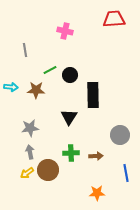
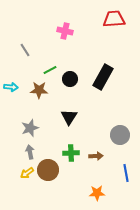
gray line: rotated 24 degrees counterclockwise
black circle: moved 4 px down
brown star: moved 3 px right
black rectangle: moved 10 px right, 18 px up; rotated 30 degrees clockwise
gray star: rotated 12 degrees counterclockwise
